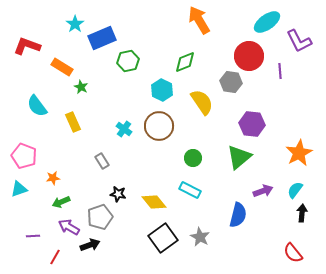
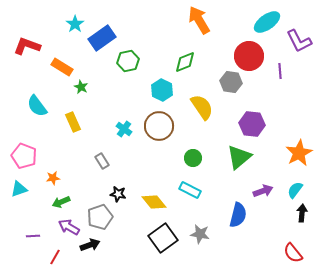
blue rectangle at (102, 38): rotated 12 degrees counterclockwise
yellow semicircle at (202, 102): moved 5 px down
gray star at (200, 237): moved 3 px up; rotated 18 degrees counterclockwise
